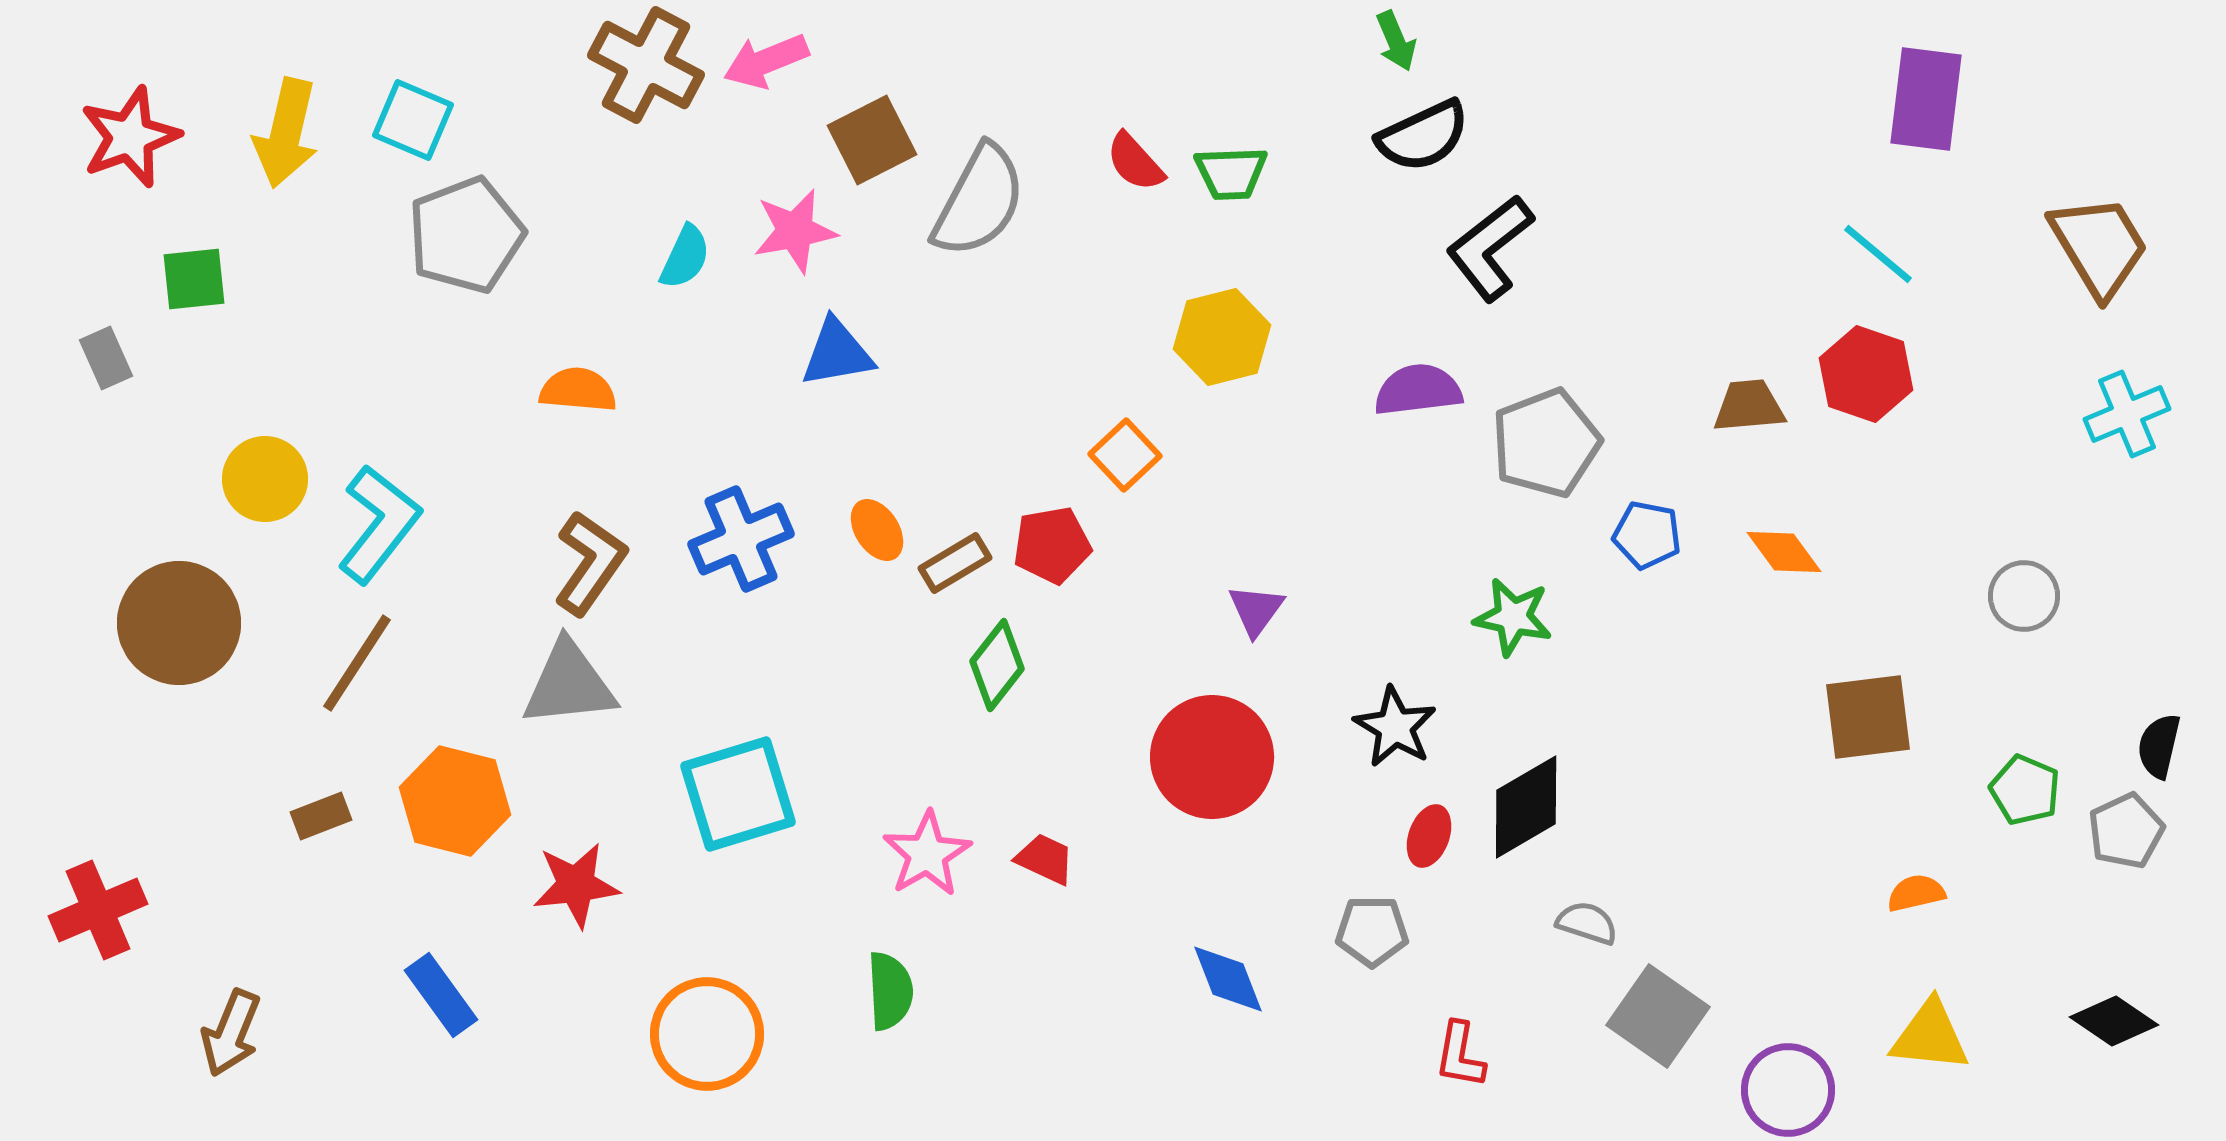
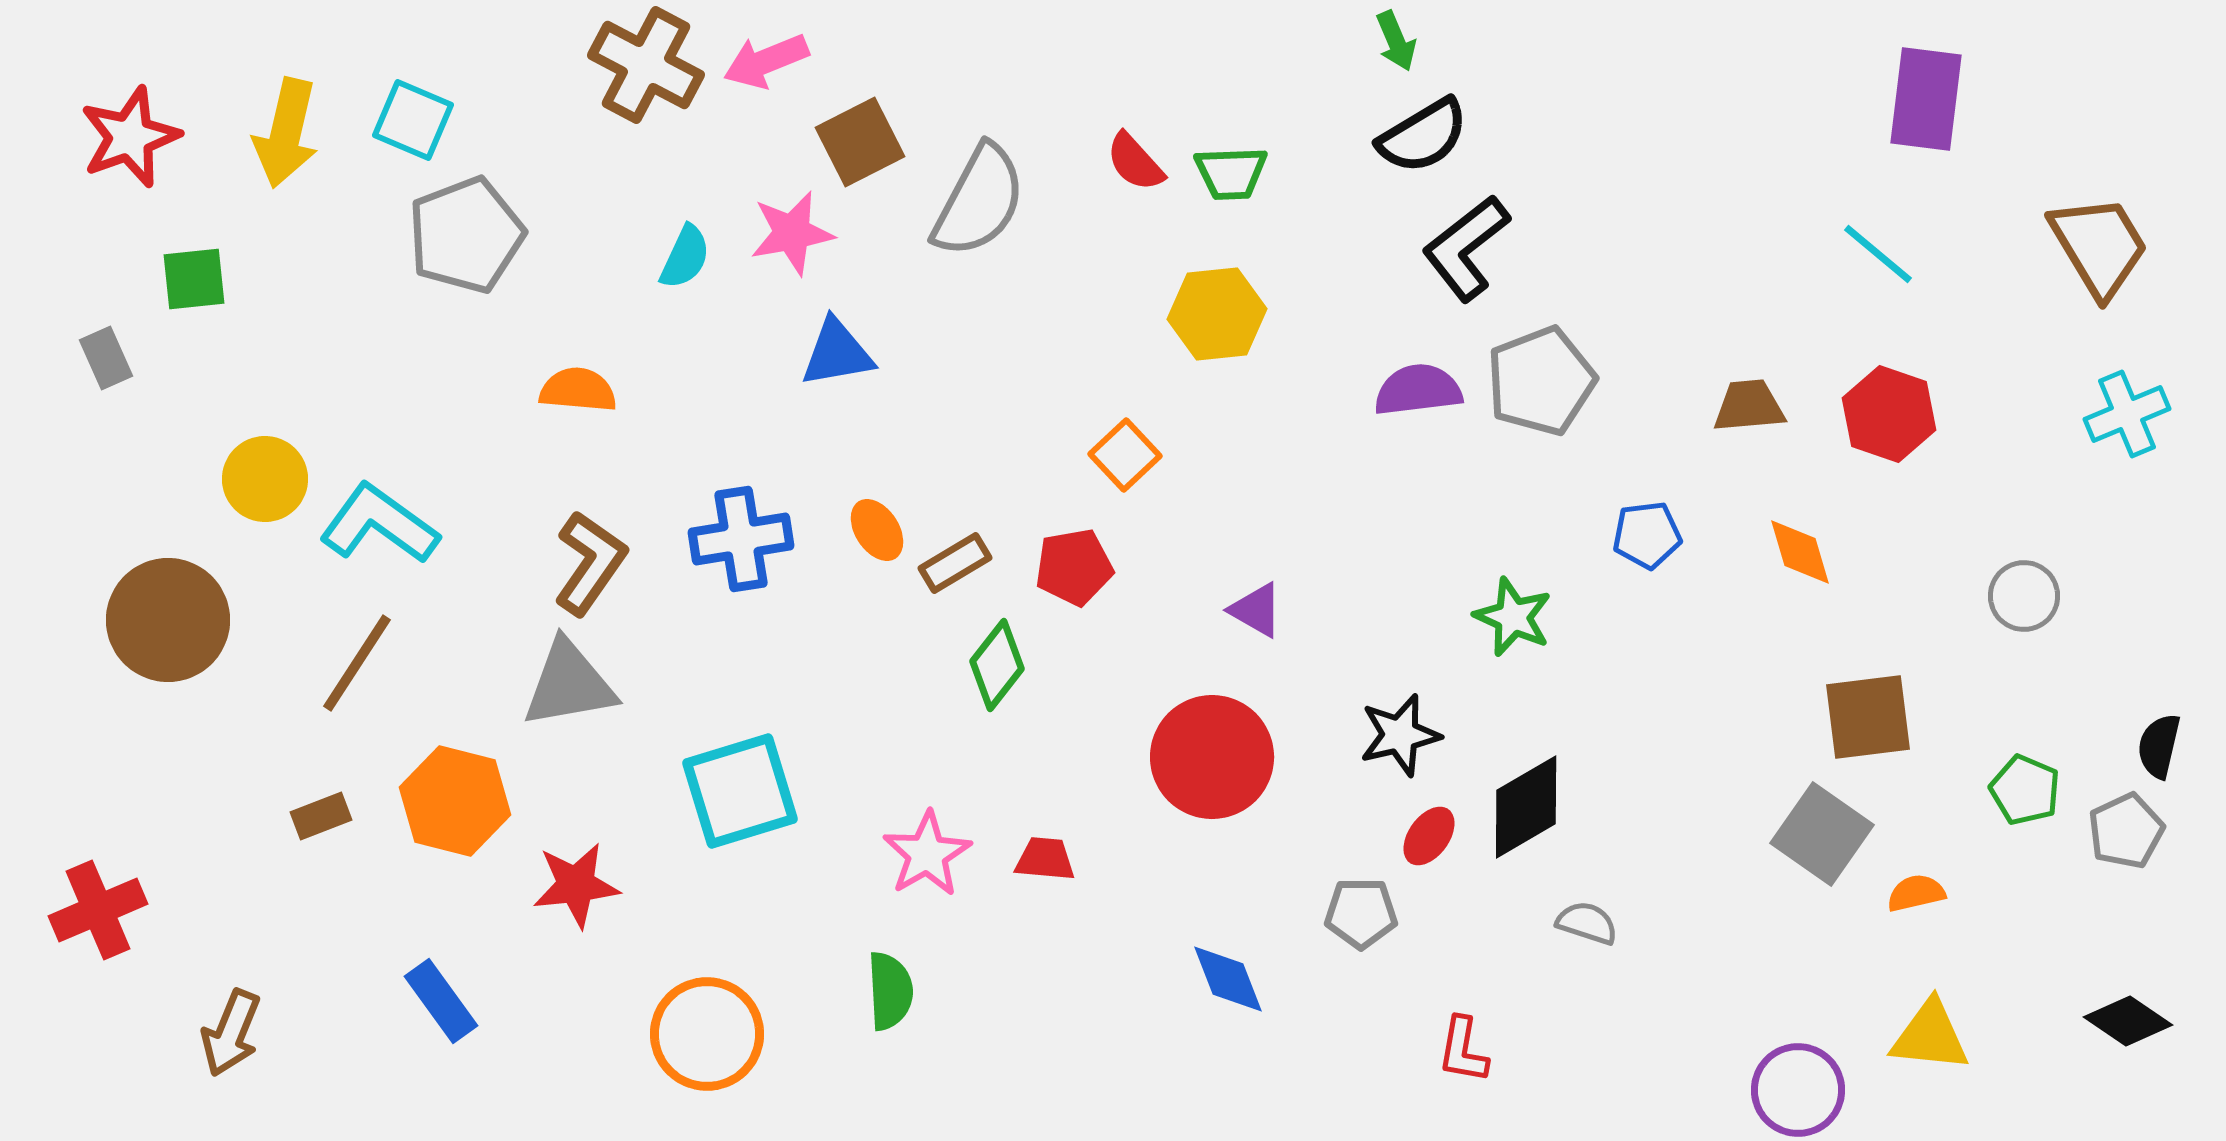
black semicircle at (1423, 136): rotated 6 degrees counterclockwise
brown square at (872, 140): moved 12 px left, 2 px down
pink star at (795, 231): moved 3 px left, 2 px down
black L-shape at (1490, 248): moved 24 px left
yellow hexagon at (1222, 337): moved 5 px left, 23 px up; rotated 8 degrees clockwise
red hexagon at (1866, 374): moved 23 px right, 40 px down
gray pentagon at (1546, 443): moved 5 px left, 62 px up
cyan L-shape at (379, 524): rotated 92 degrees counterclockwise
blue pentagon at (1647, 535): rotated 18 degrees counterclockwise
blue cross at (741, 539): rotated 14 degrees clockwise
red pentagon at (1052, 545): moved 22 px right, 22 px down
orange diamond at (1784, 552): moved 16 px right; rotated 20 degrees clockwise
purple triangle at (1256, 610): rotated 36 degrees counterclockwise
green star at (1513, 617): rotated 12 degrees clockwise
brown circle at (179, 623): moved 11 px left, 3 px up
gray triangle at (569, 684): rotated 4 degrees counterclockwise
black star at (1395, 727): moved 5 px right, 8 px down; rotated 28 degrees clockwise
cyan square at (738, 794): moved 2 px right, 3 px up
red ellipse at (1429, 836): rotated 16 degrees clockwise
red trapezoid at (1045, 859): rotated 20 degrees counterclockwise
gray pentagon at (1372, 931): moved 11 px left, 18 px up
blue rectangle at (441, 995): moved 6 px down
gray square at (1658, 1016): moved 164 px right, 182 px up
black diamond at (2114, 1021): moved 14 px right
red L-shape at (1460, 1055): moved 3 px right, 5 px up
purple circle at (1788, 1090): moved 10 px right
